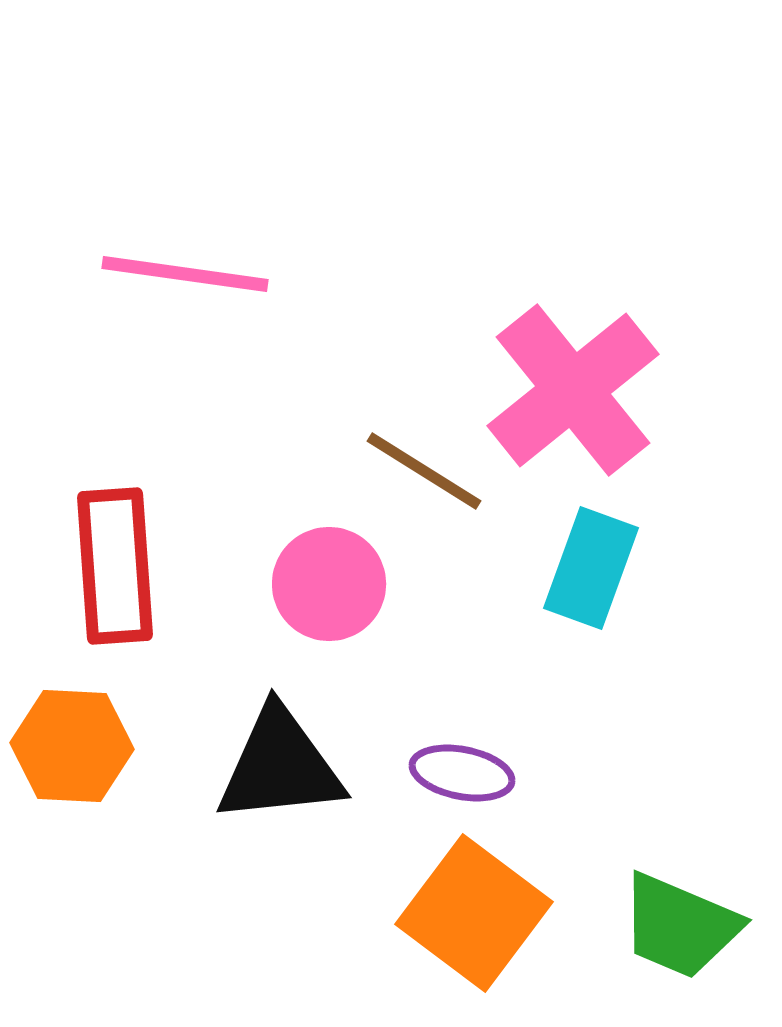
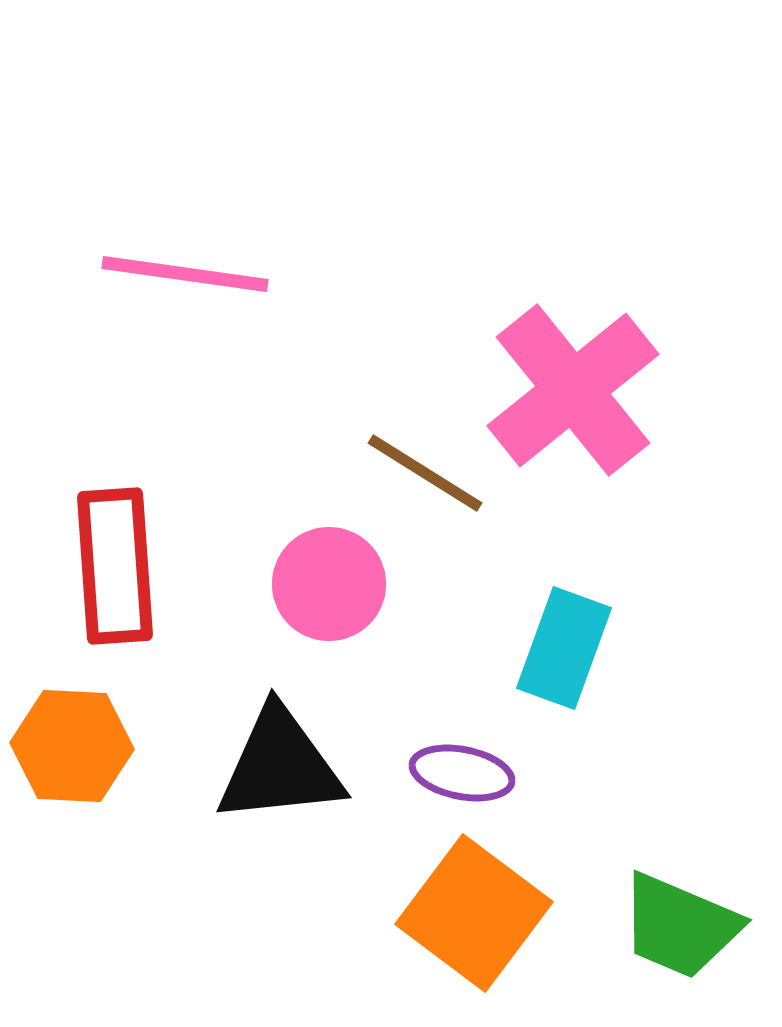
brown line: moved 1 px right, 2 px down
cyan rectangle: moved 27 px left, 80 px down
